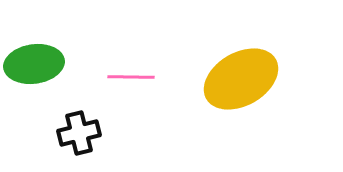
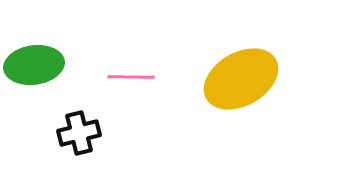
green ellipse: moved 1 px down
